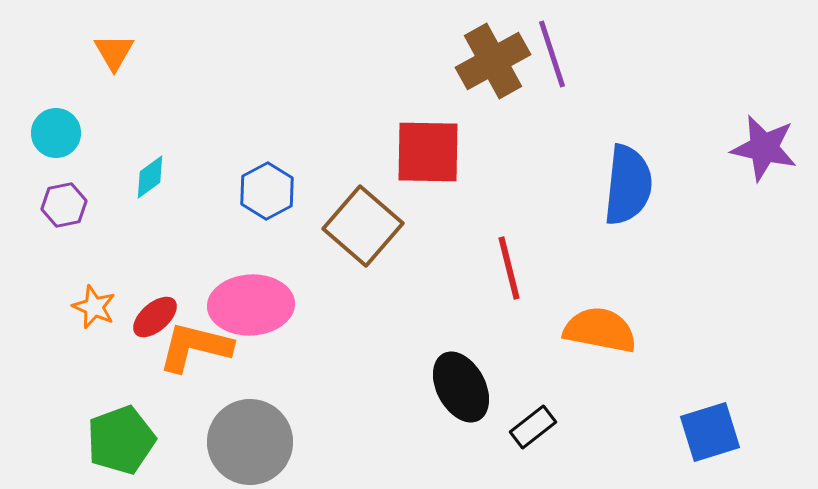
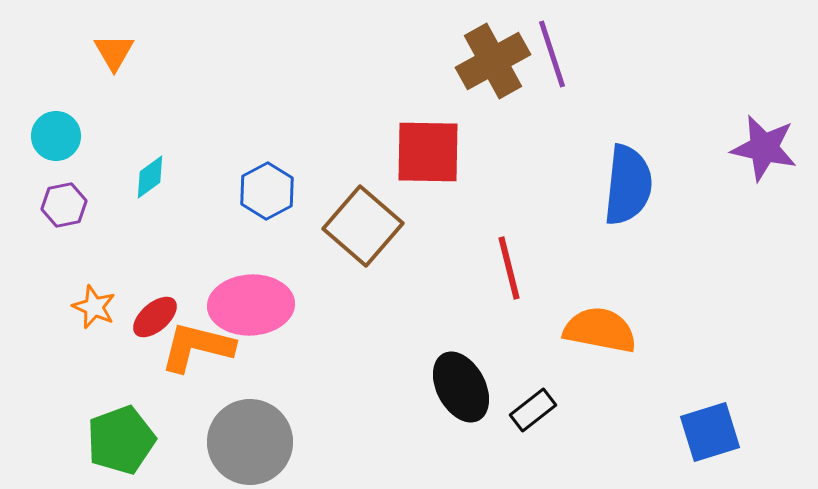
cyan circle: moved 3 px down
orange L-shape: moved 2 px right
black rectangle: moved 17 px up
